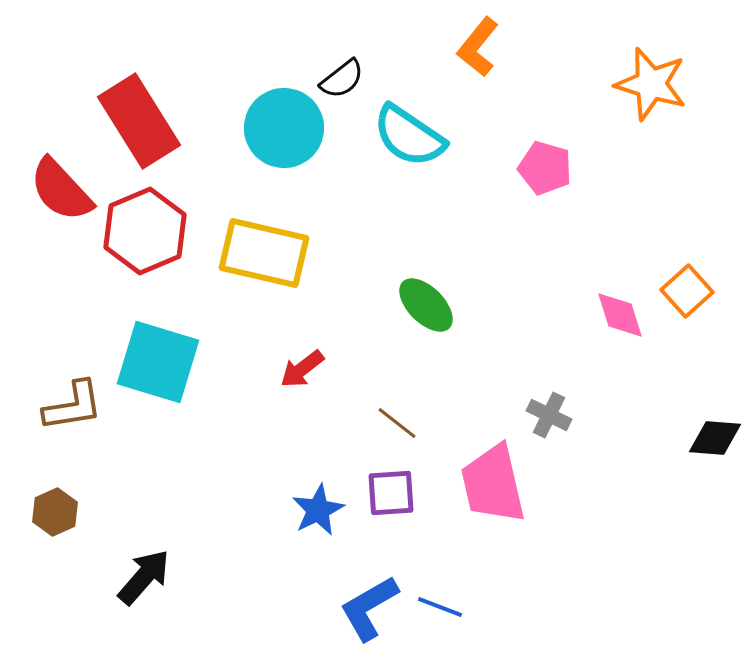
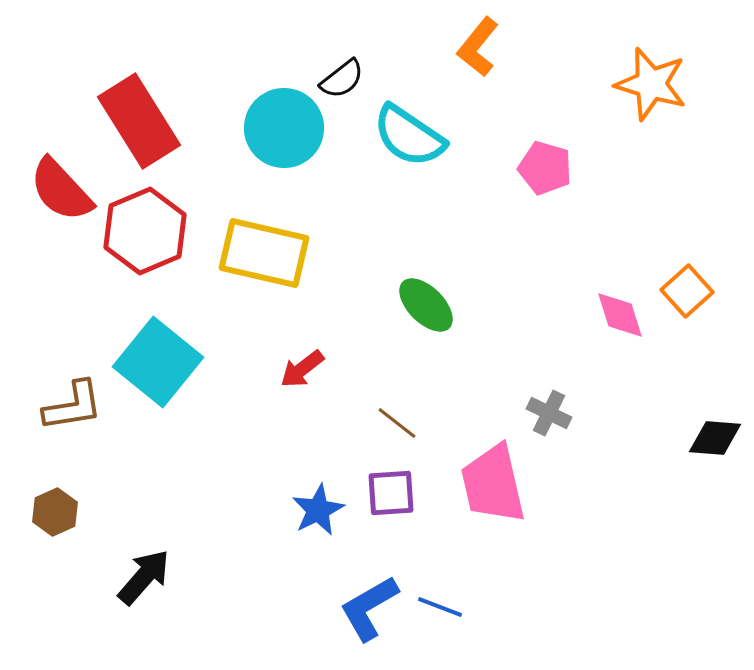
cyan square: rotated 22 degrees clockwise
gray cross: moved 2 px up
